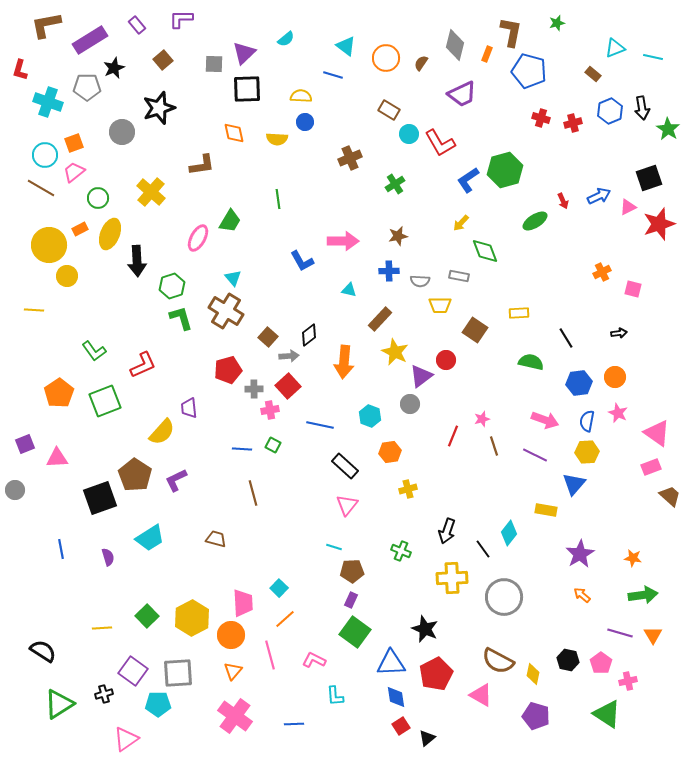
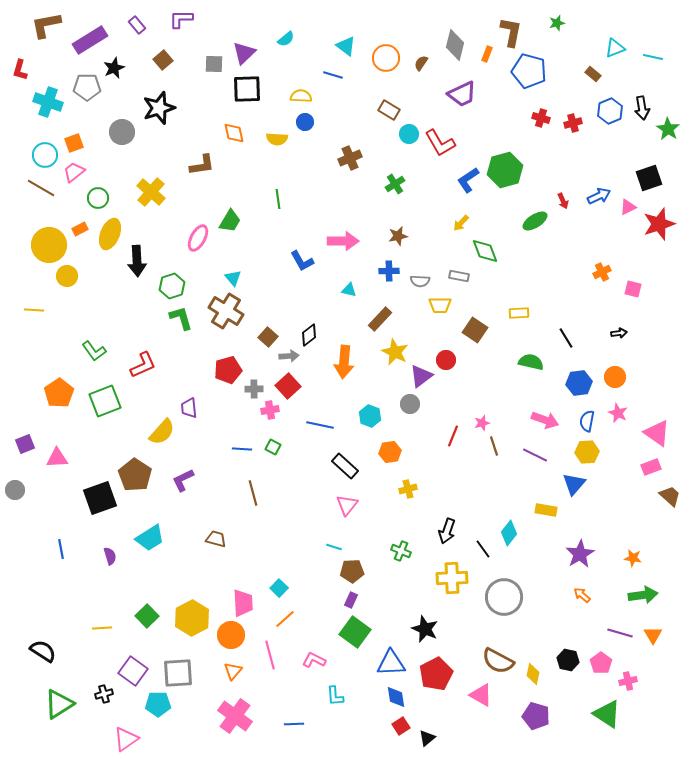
pink star at (482, 419): moved 4 px down
green square at (273, 445): moved 2 px down
purple L-shape at (176, 480): moved 7 px right
purple semicircle at (108, 557): moved 2 px right, 1 px up
